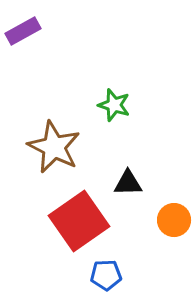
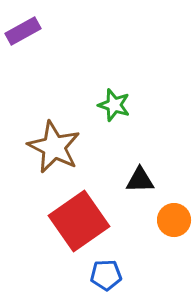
black triangle: moved 12 px right, 3 px up
